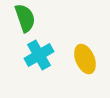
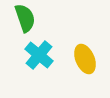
cyan cross: rotated 20 degrees counterclockwise
